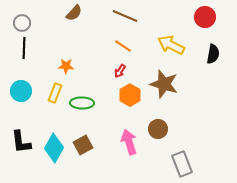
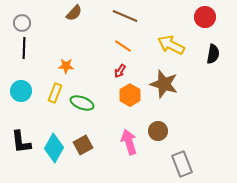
green ellipse: rotated 20 degrees clockwise
brown circle: moved 2 px down
